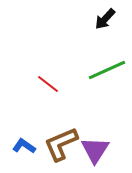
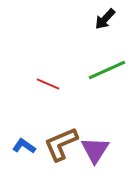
red line: rotated 15 degrees counterclockwise
